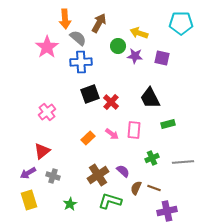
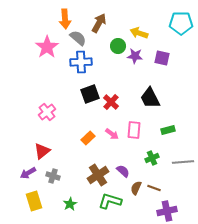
green rectangle: moved 6 px down
yellow rectangle: moved 5 px right, 1 px down
